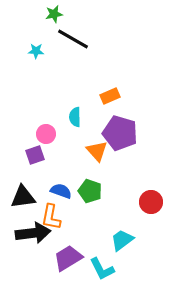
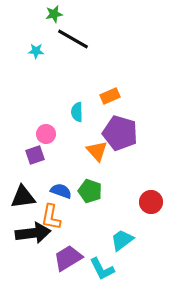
cyan semicircle: moved 2 px right, 5 px up
